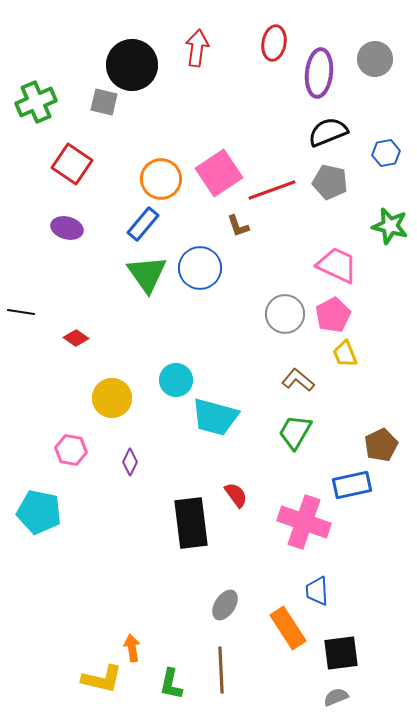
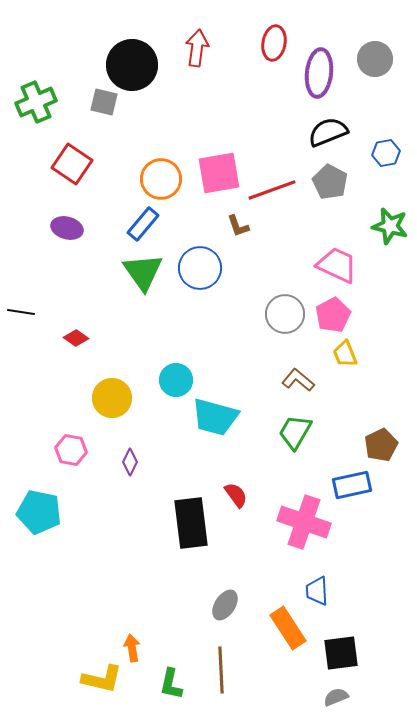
pink square at (219, 173): rotated 24 degrees clockwise
gray pentagon at (330, 182): rotated 16 degrees clockwise
green triangle at (147, 274): moved 4 px left, 2 px up
